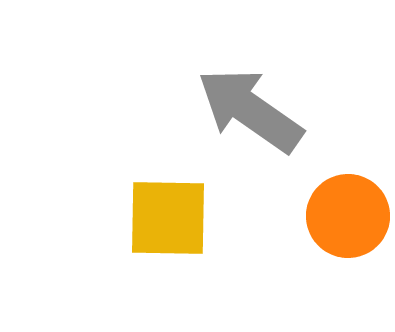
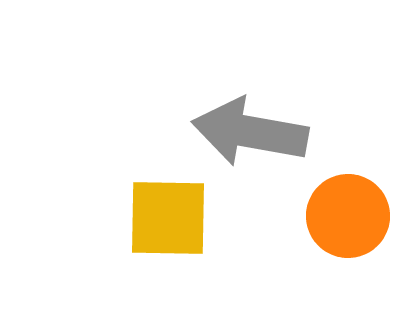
gray arrow: moved 22 px down; rotated 25 degrees counterclockwise
